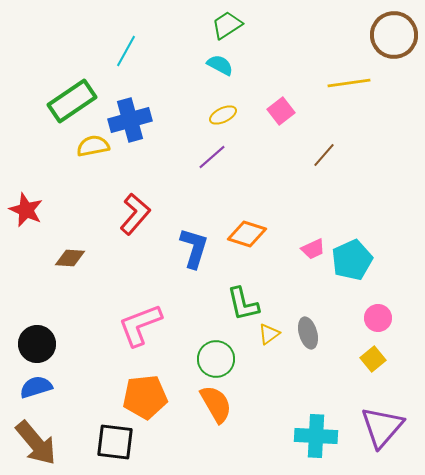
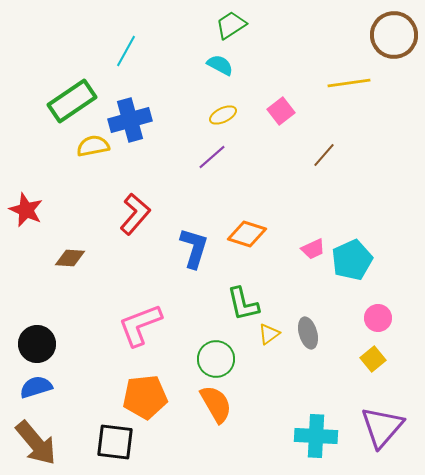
green trapezoid: moved 4 px right
